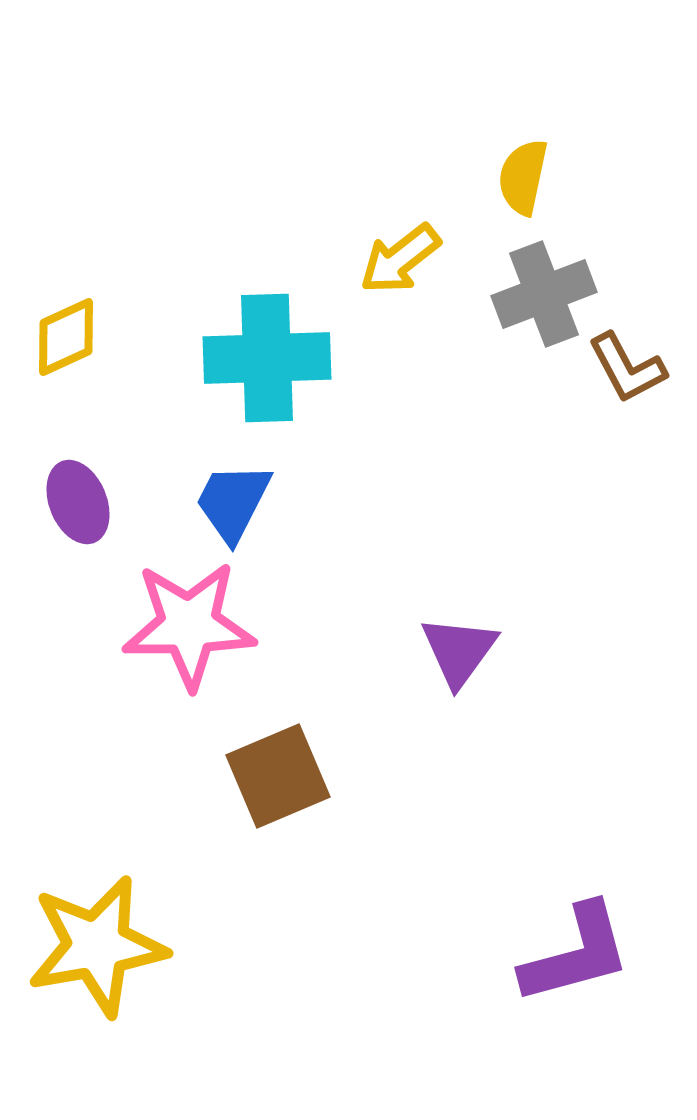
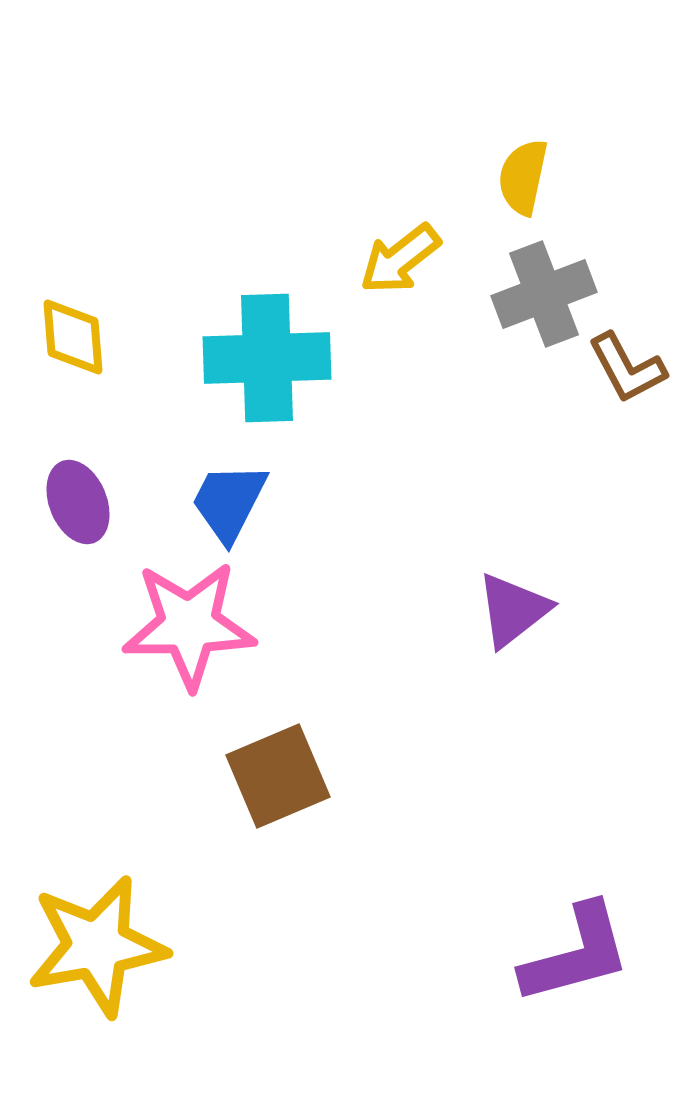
yellow diamond: moved 7 px right; rotated 70 degrees counterclockwise
blue trapezoid: moved 4 px left
purple triangle: moved 54 px right, 41 px up; rotated 16 degrees clockwise
